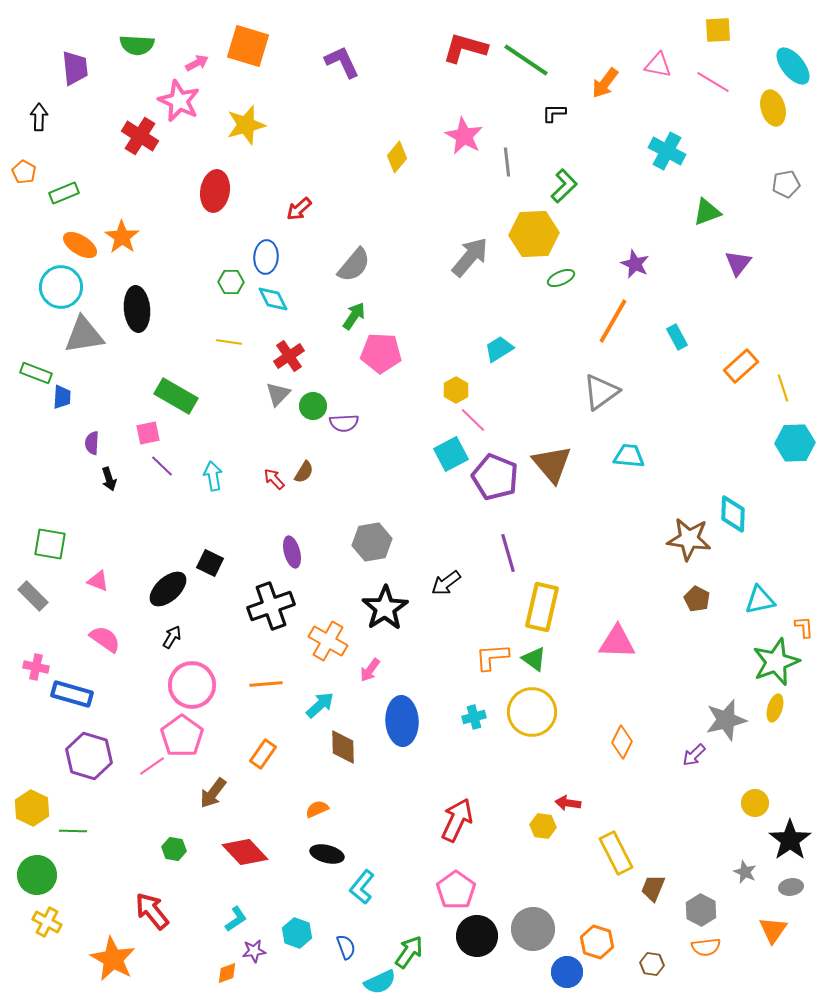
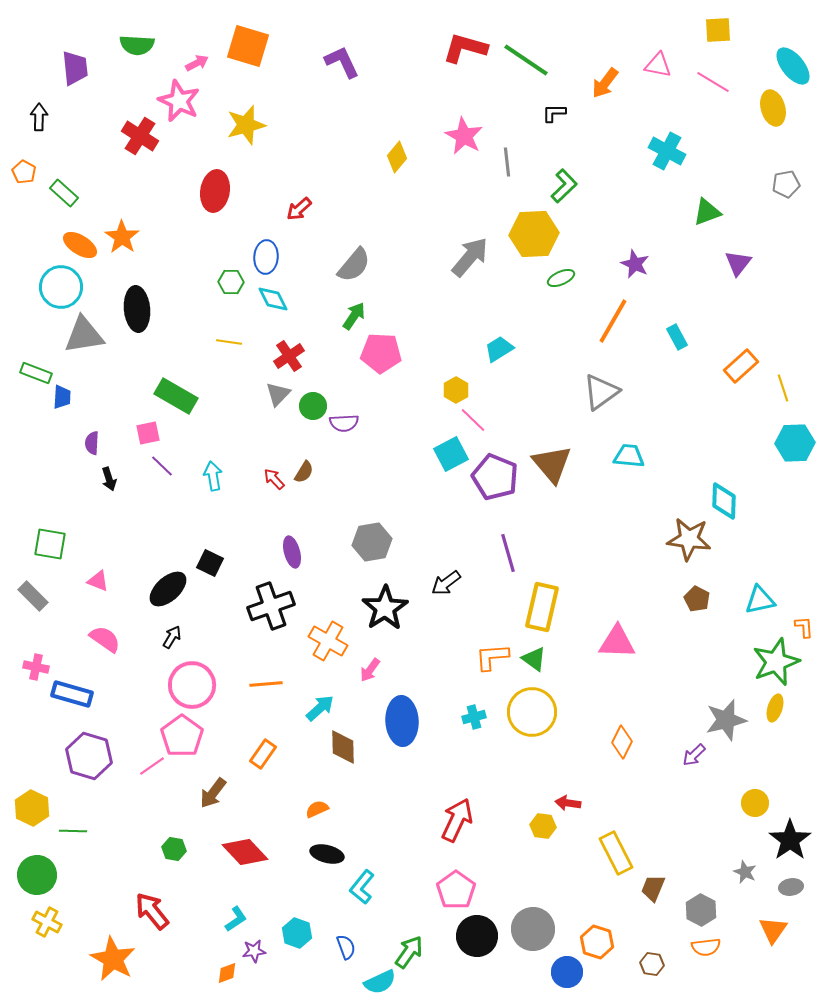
green rectangle at (64, 193): rotated 64 degrees clockwise
cyan diamond at (733, 514): moved 9 px left, 13 px up
cyan arrow at (320, 705): moved 3 px down
